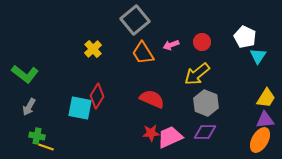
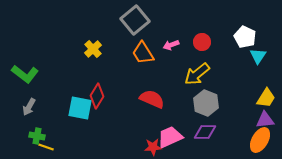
red star: moved 2 px right, 14 px down
